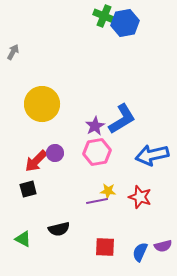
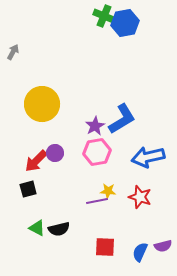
blue arrow: moved 4 px left, 2 px down
green triangle: moved 14 px right, 11 px up
